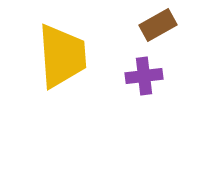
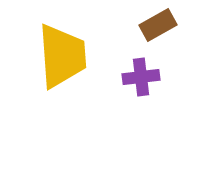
purple cross: moved 3 px left, 1 px down
